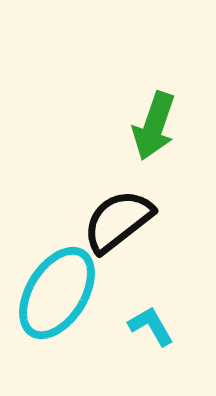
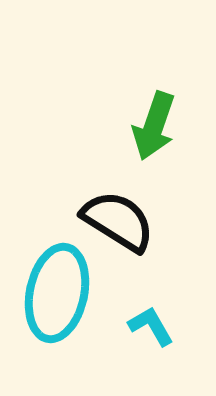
black semicircle: rotated 70 degrees clockwise
cyan ellipse: rotated 20 degrees counterclockwise
